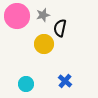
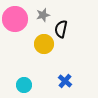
pink circle: moved 2 px left, 3 px down
black semicircle: moved 1 px right, 1 px down
cyan circle: moved 2 px left, 1 px down
